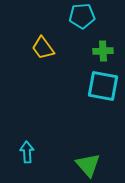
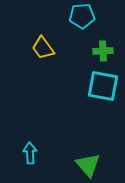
cyan arrow: moved 3 px right, 1 px down
